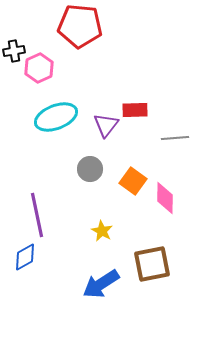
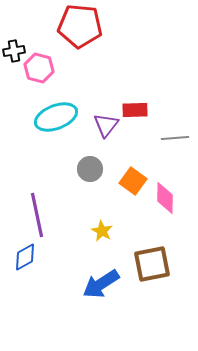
pink hexagon: rotated 20 degrees counterclockwise
